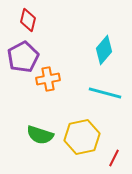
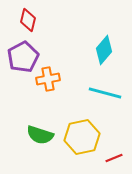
red line: rotated 42 degrees clockwise
